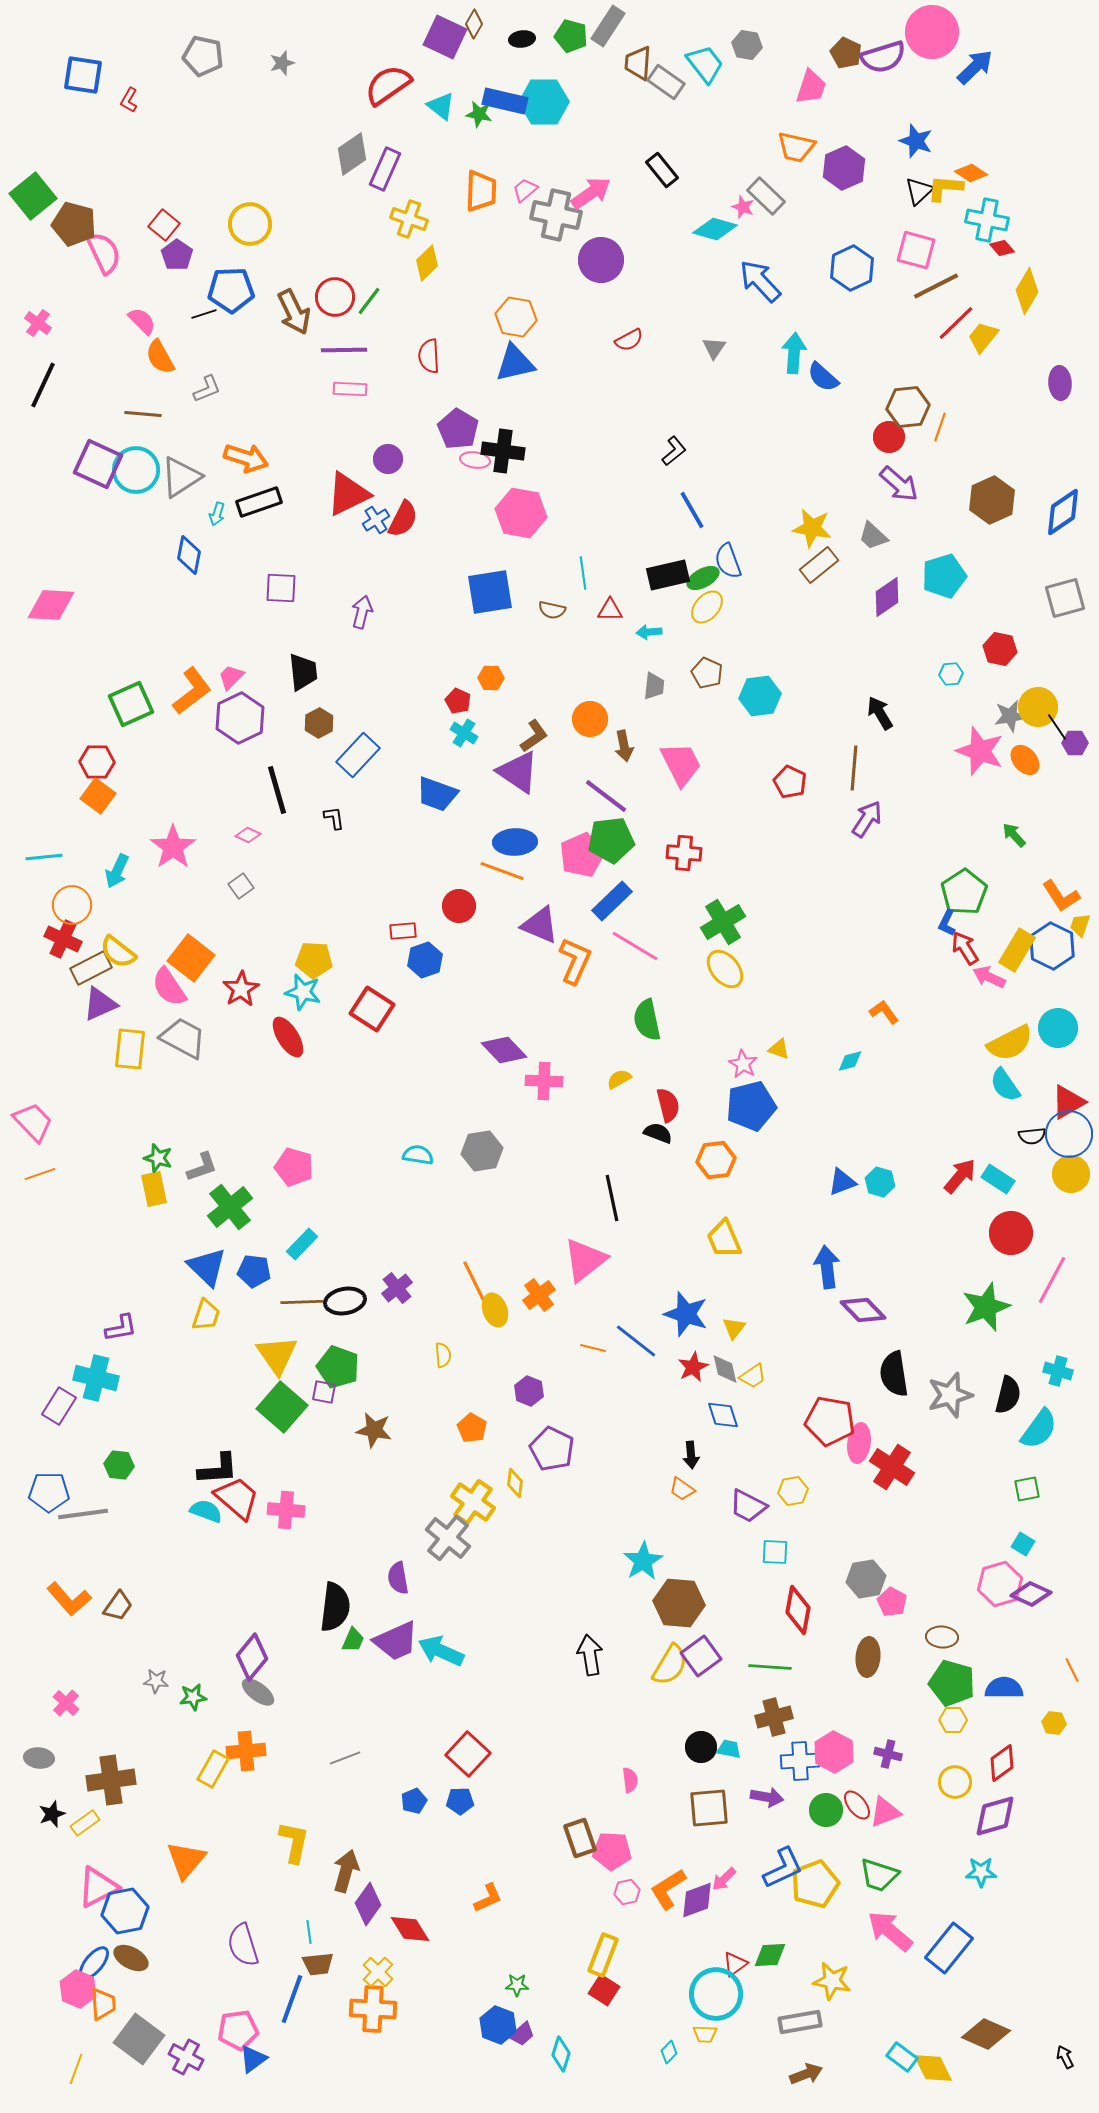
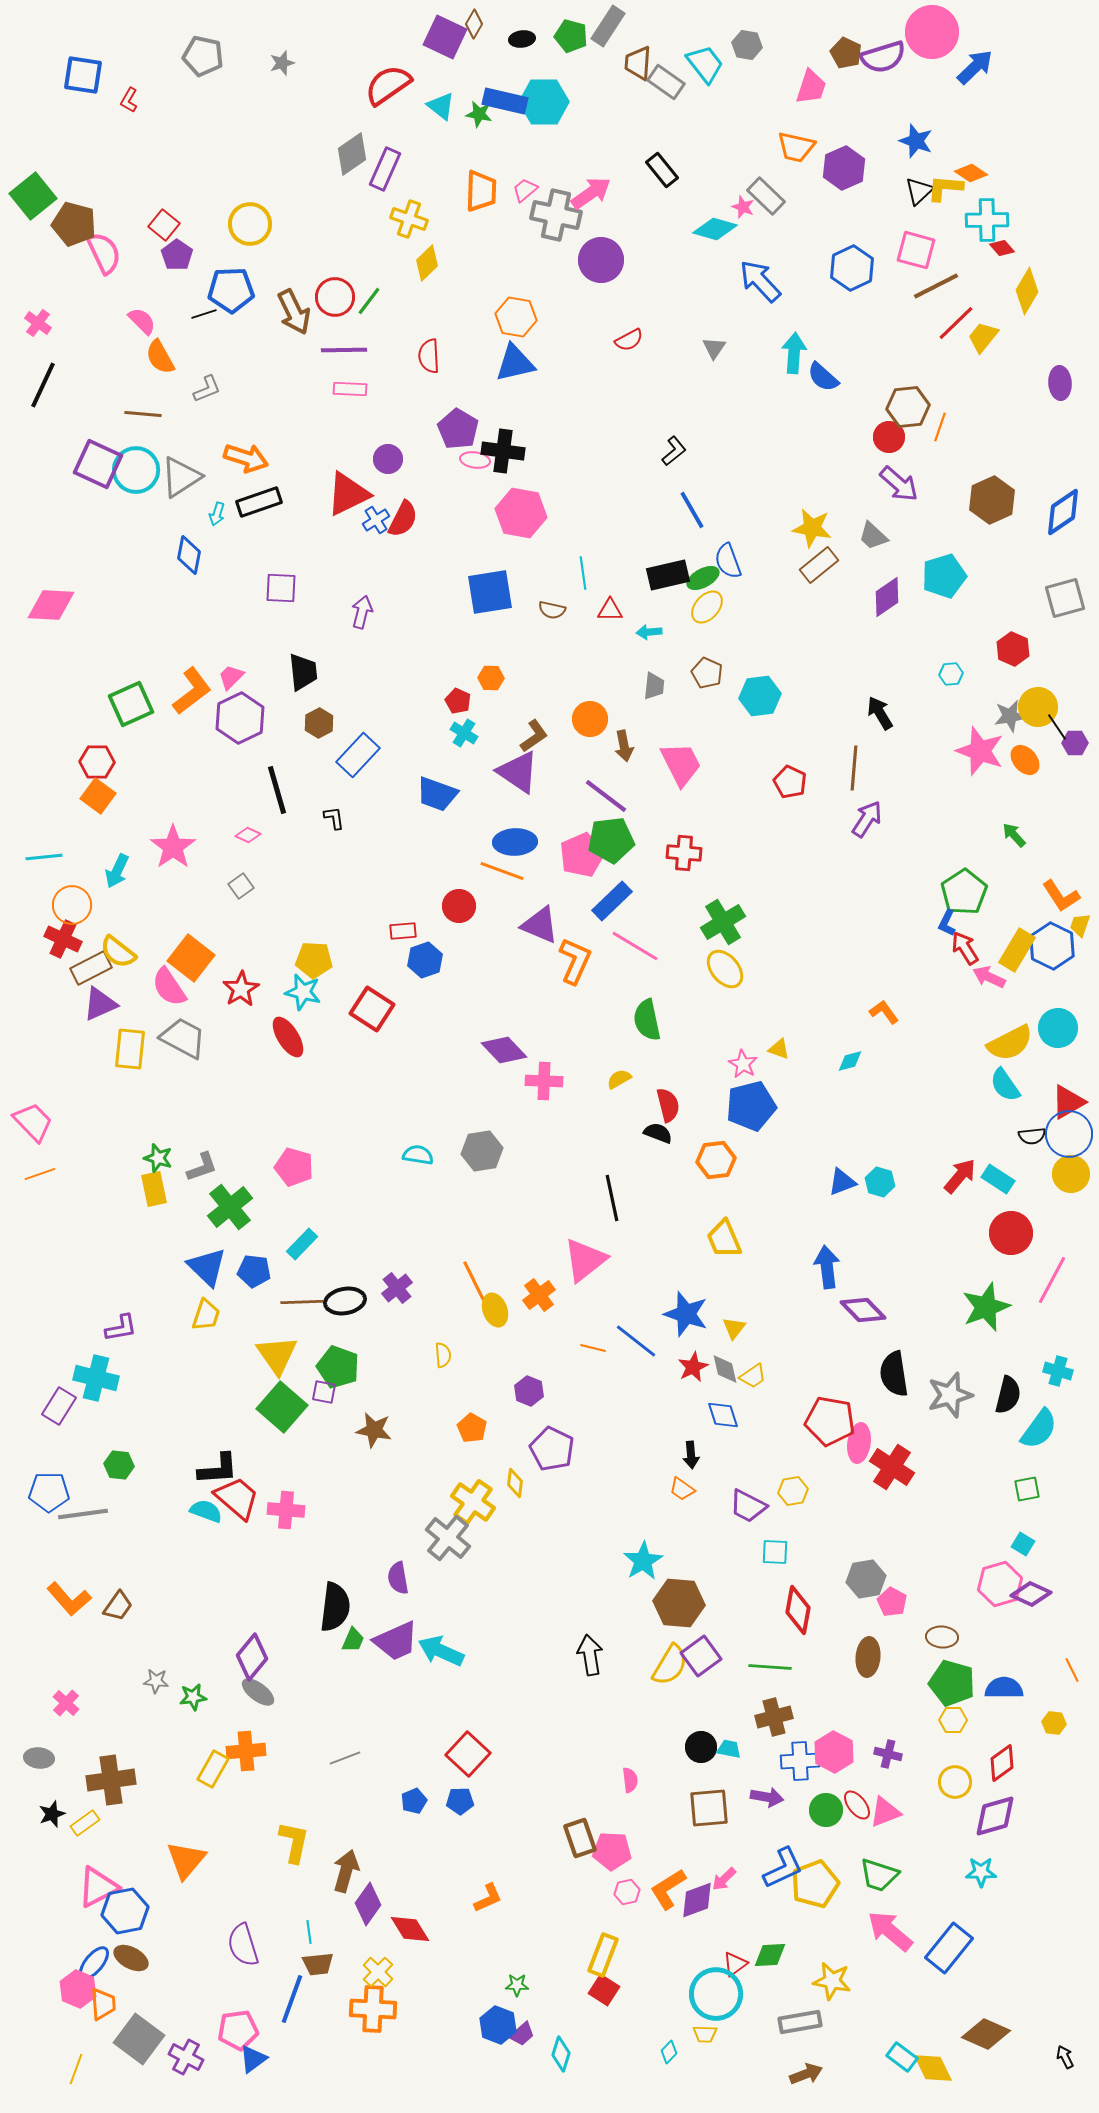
cyan cross at (987, 220): rotated 12 degrees counterclockwise
red hexagon at (1000, 649): moved 13 px right; rotated 12 degrees clockwise
